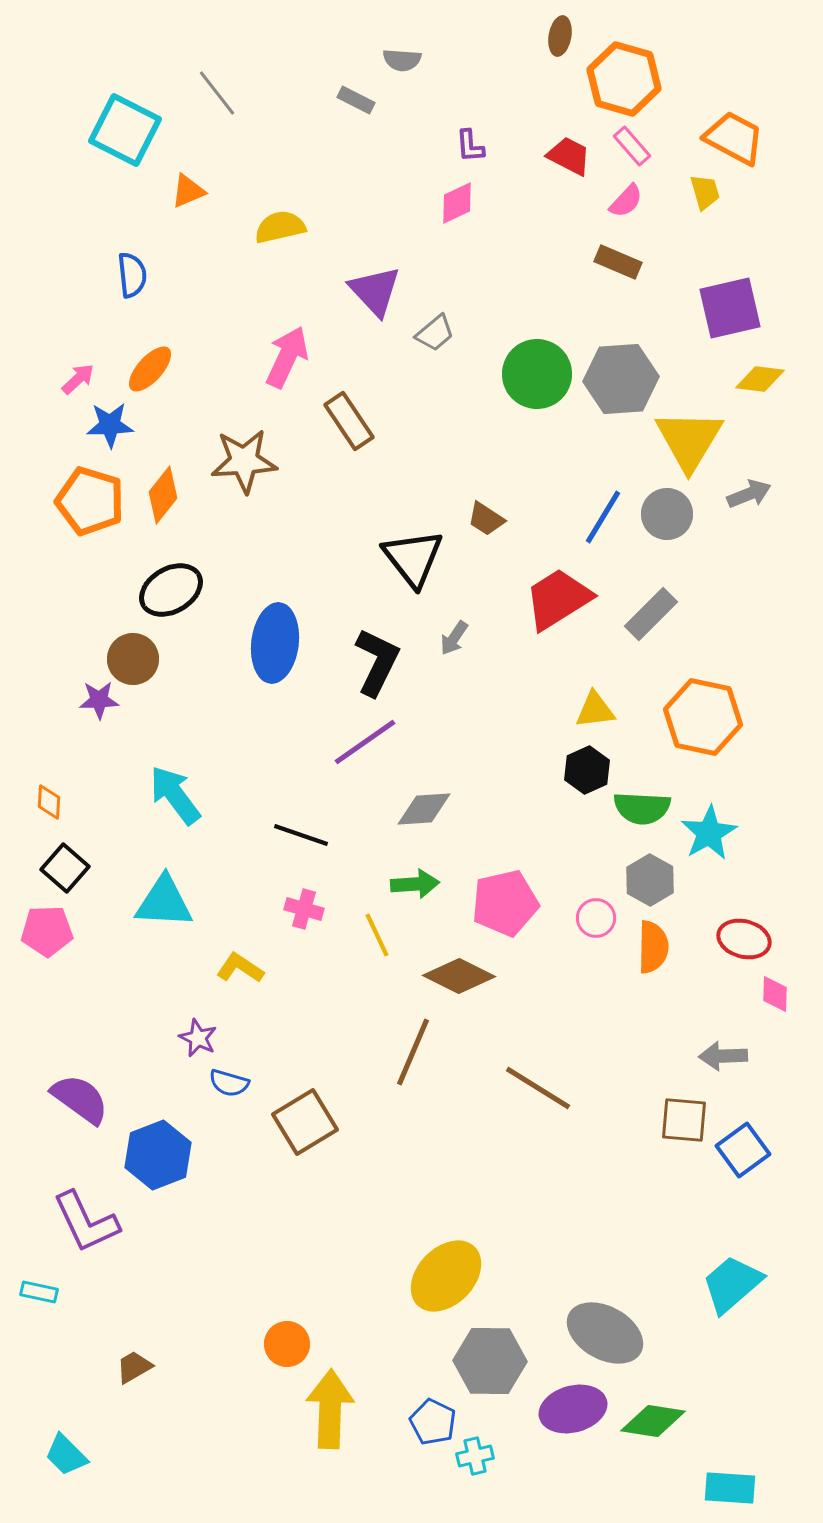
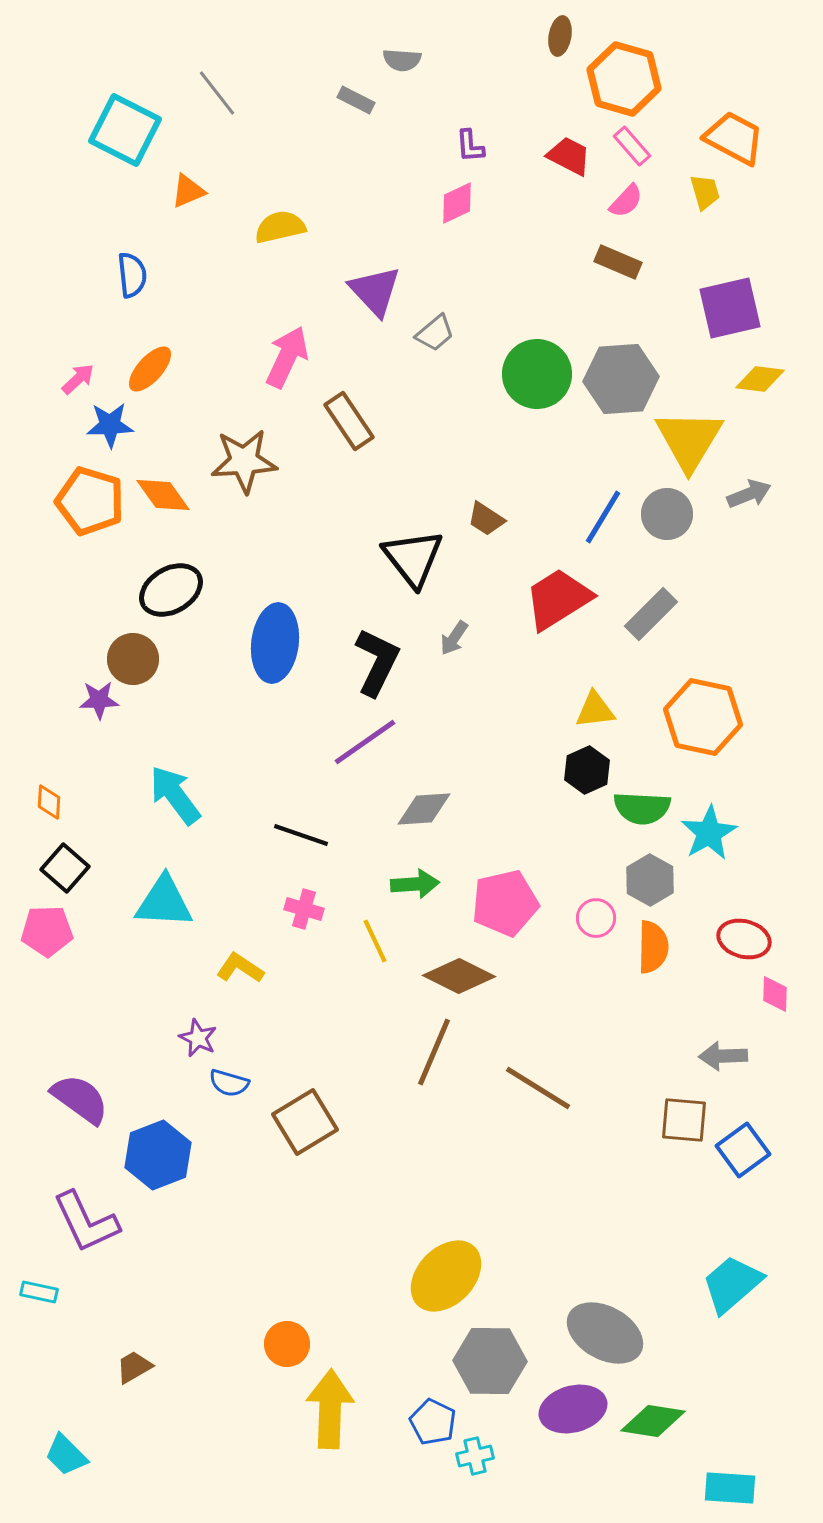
orange diamond at (163, 495): rotated 74 degrees counterclockwise
yellow line at (377, 935): moved 2 px left, 6 px down
brown line at (413, 1052): moved 21 px right
